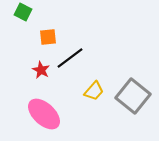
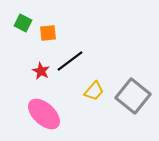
green square: moved 11 px down
orange square: moved 4 px up
black line: moved 3 px down
red star: moved 1 px down
